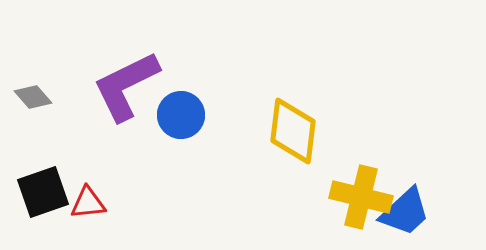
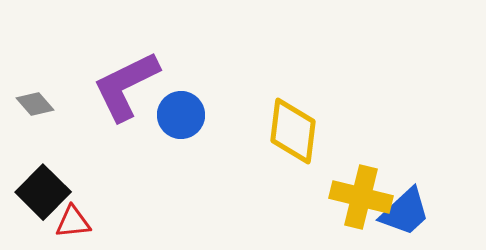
gray diamond: moved 2 px right, 7 px down
black square: rotated 26 degrees counterclockwise
red triangle: moved 15 px left, 19 px down
